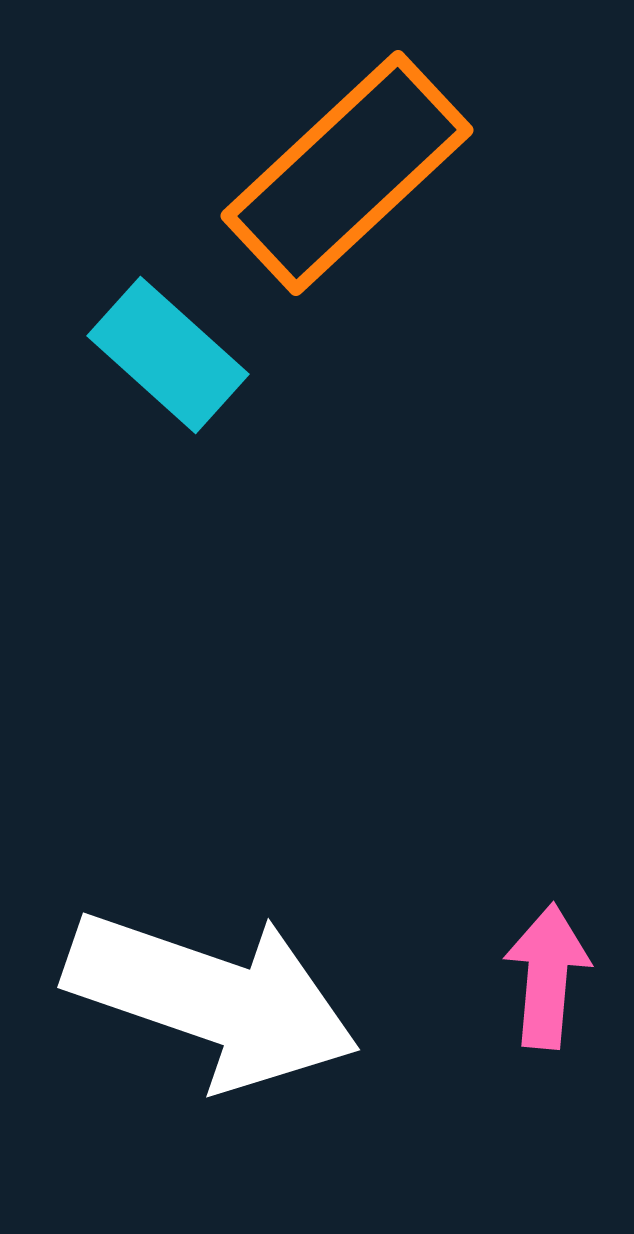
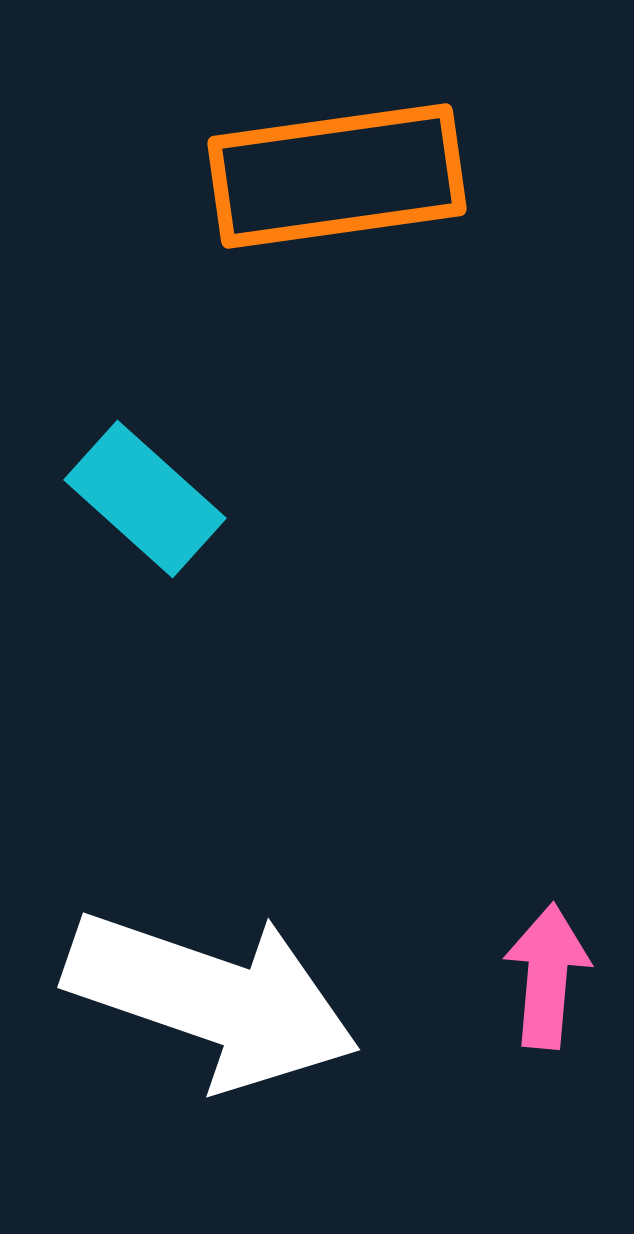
orange rectangle: moved 10 px left, 3 px down; rotated 35 degrees clockwise
cyan rectangle: moved 23 px left, 144 px down
